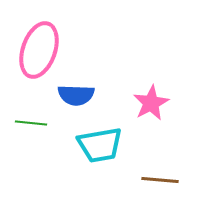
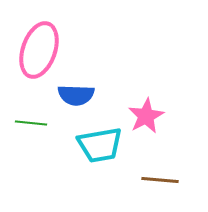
pink star: moved 5 px left, 13 px down
